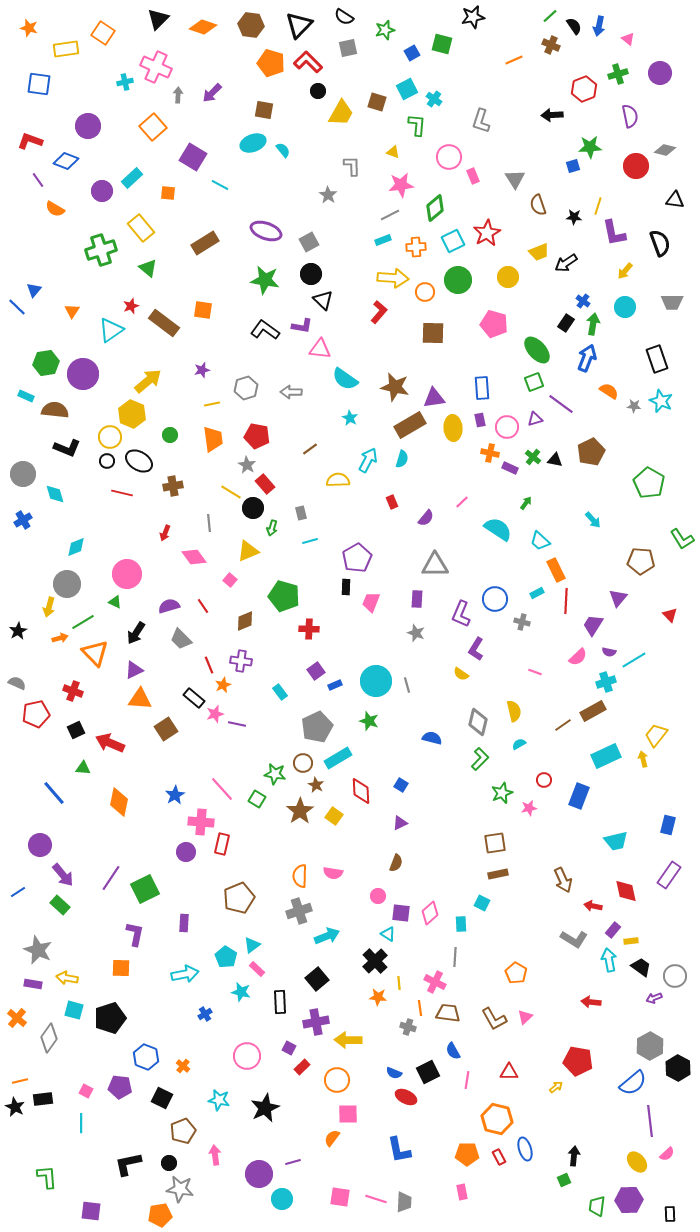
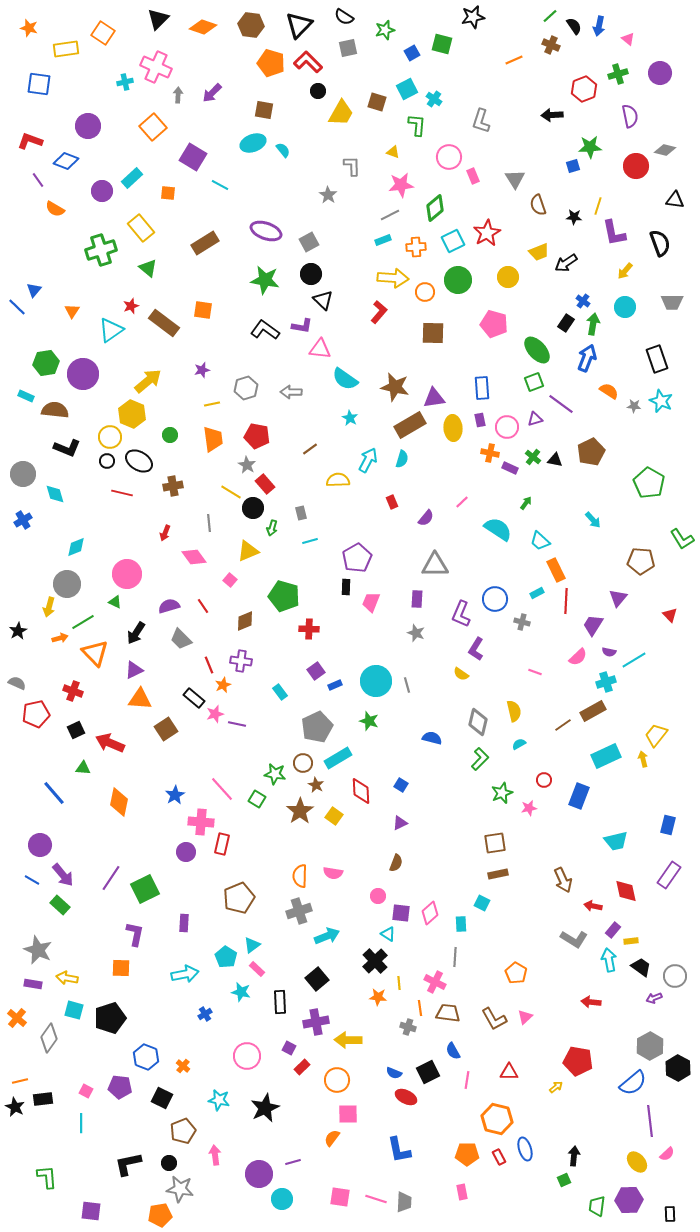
blue line at (18, 892): moved 14 px right, 12 px up; rotated 63 degrees clockwise
